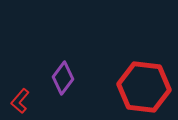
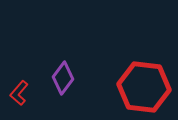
red L-shape: moved 1 px left, 8 px up
